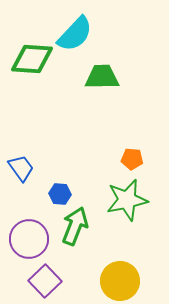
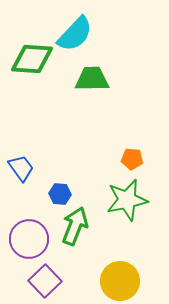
green trapezoid: moved 10 px left, 2 px down
